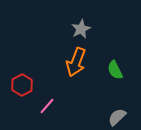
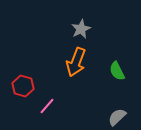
green semicircle: moved 2 px right, 1 px down
red hexagon: moved 1 px right, 1 px down; rotated 15 degrees counterclockwise
